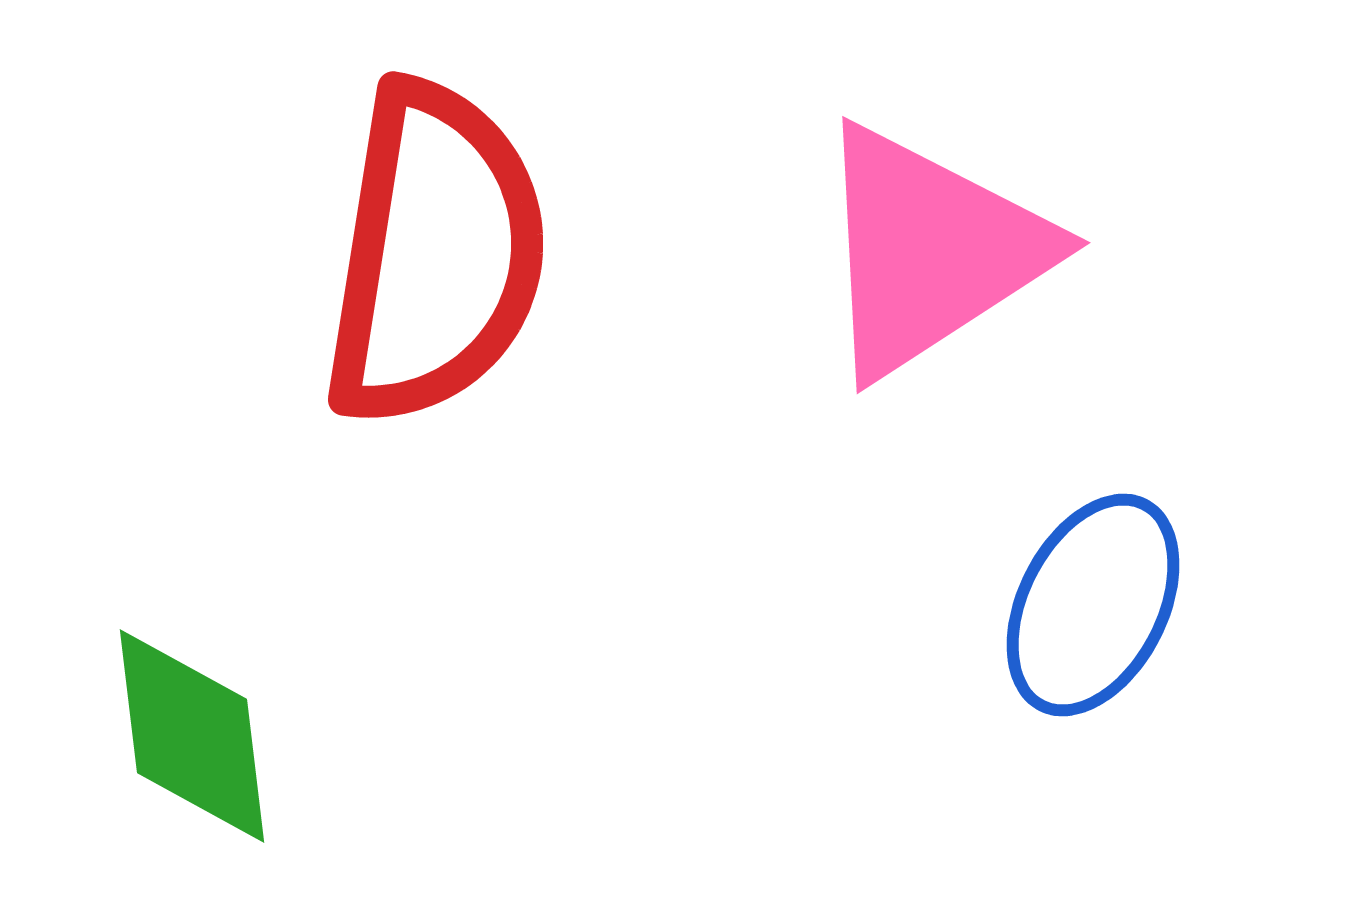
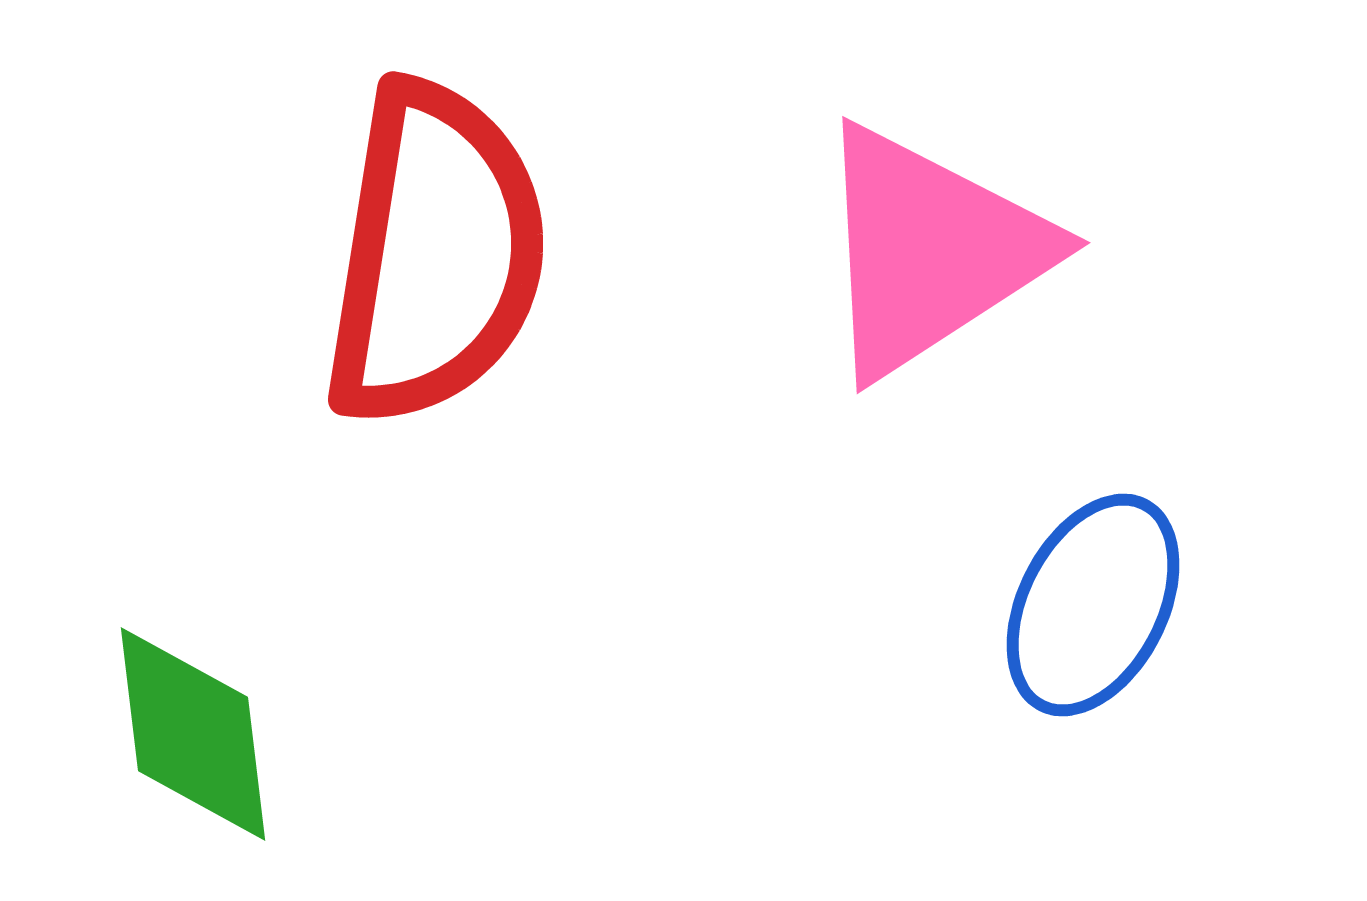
green diamond: moved 1 px right, 2 px up
